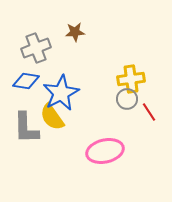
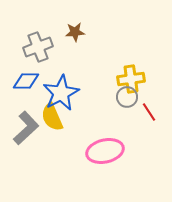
gray cross: moved 2 px right, 1 px up
blue diamond: rotated 8 degrees counterclockwise
gray circle: moved 2 px up
yellow semicircle: rotated 12 degrees clockwise
gray L-shape: rotated 132 degrees counterclockwise
